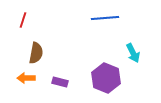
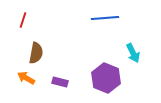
orange arrow: rotated 30 degrees clockwise
